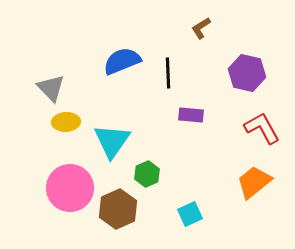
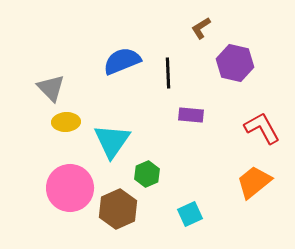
purple hexagon: moved 12 px left, 10 px up
